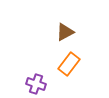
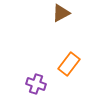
brown triangle: moved 4 px left, 19 px up
